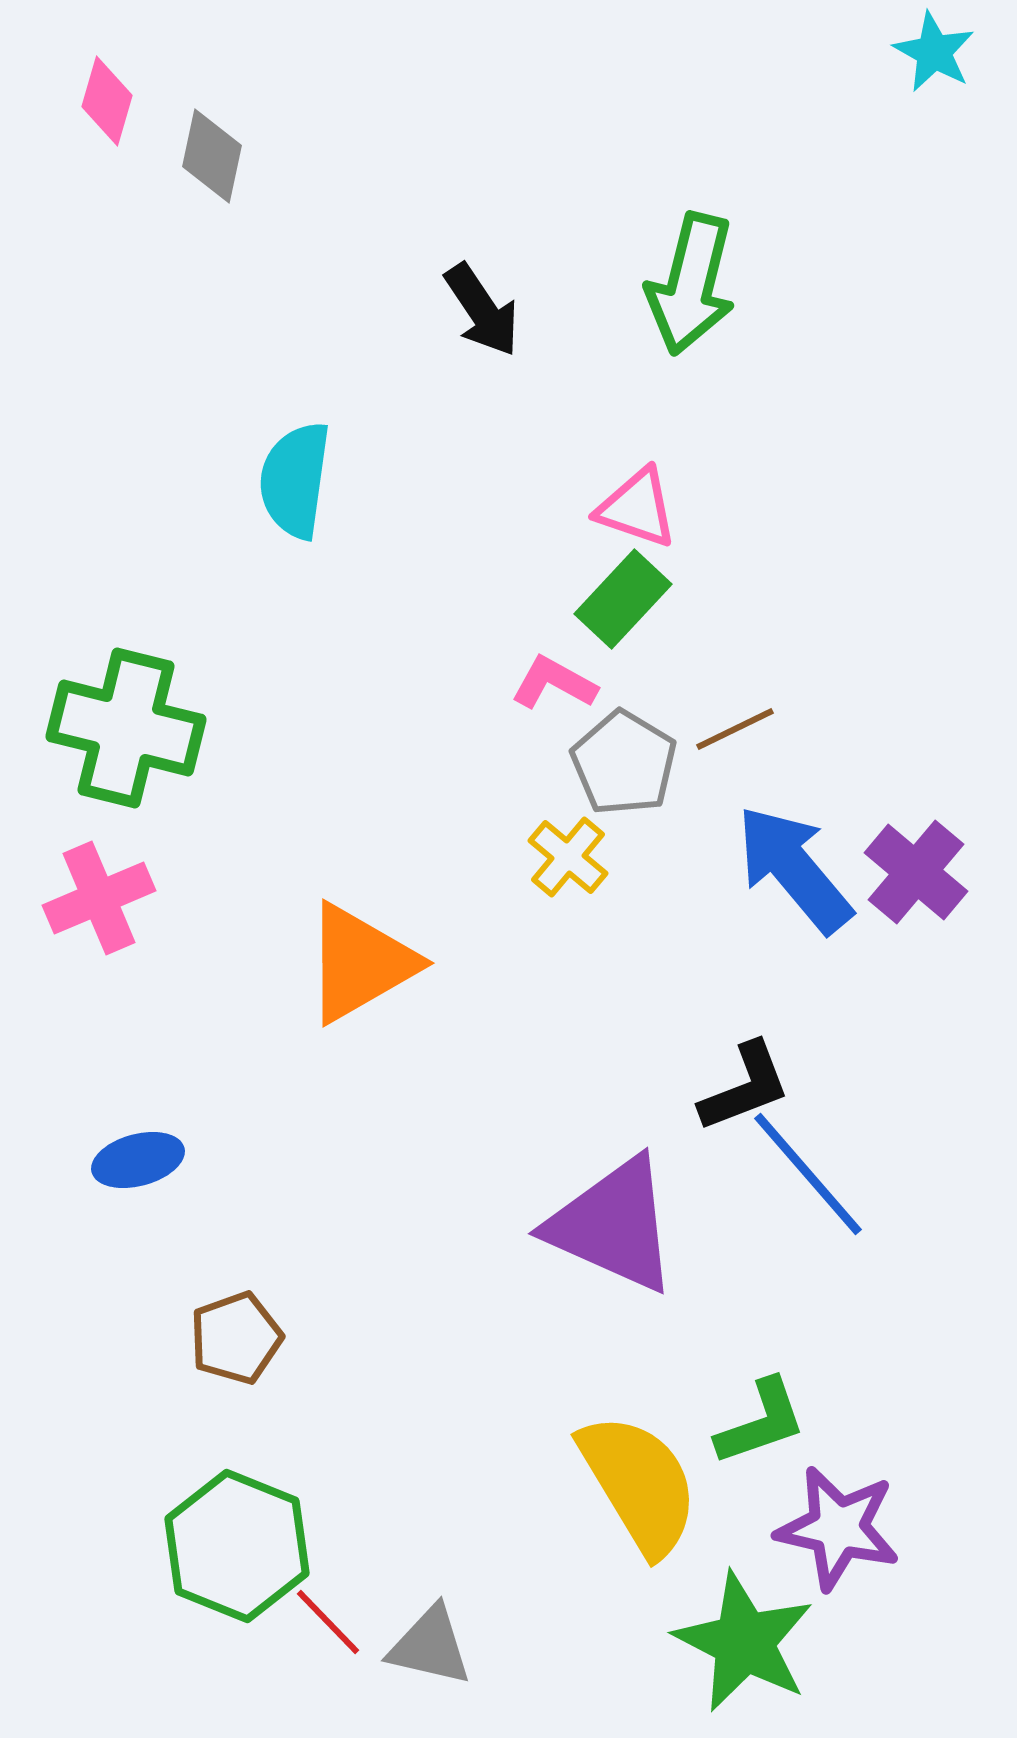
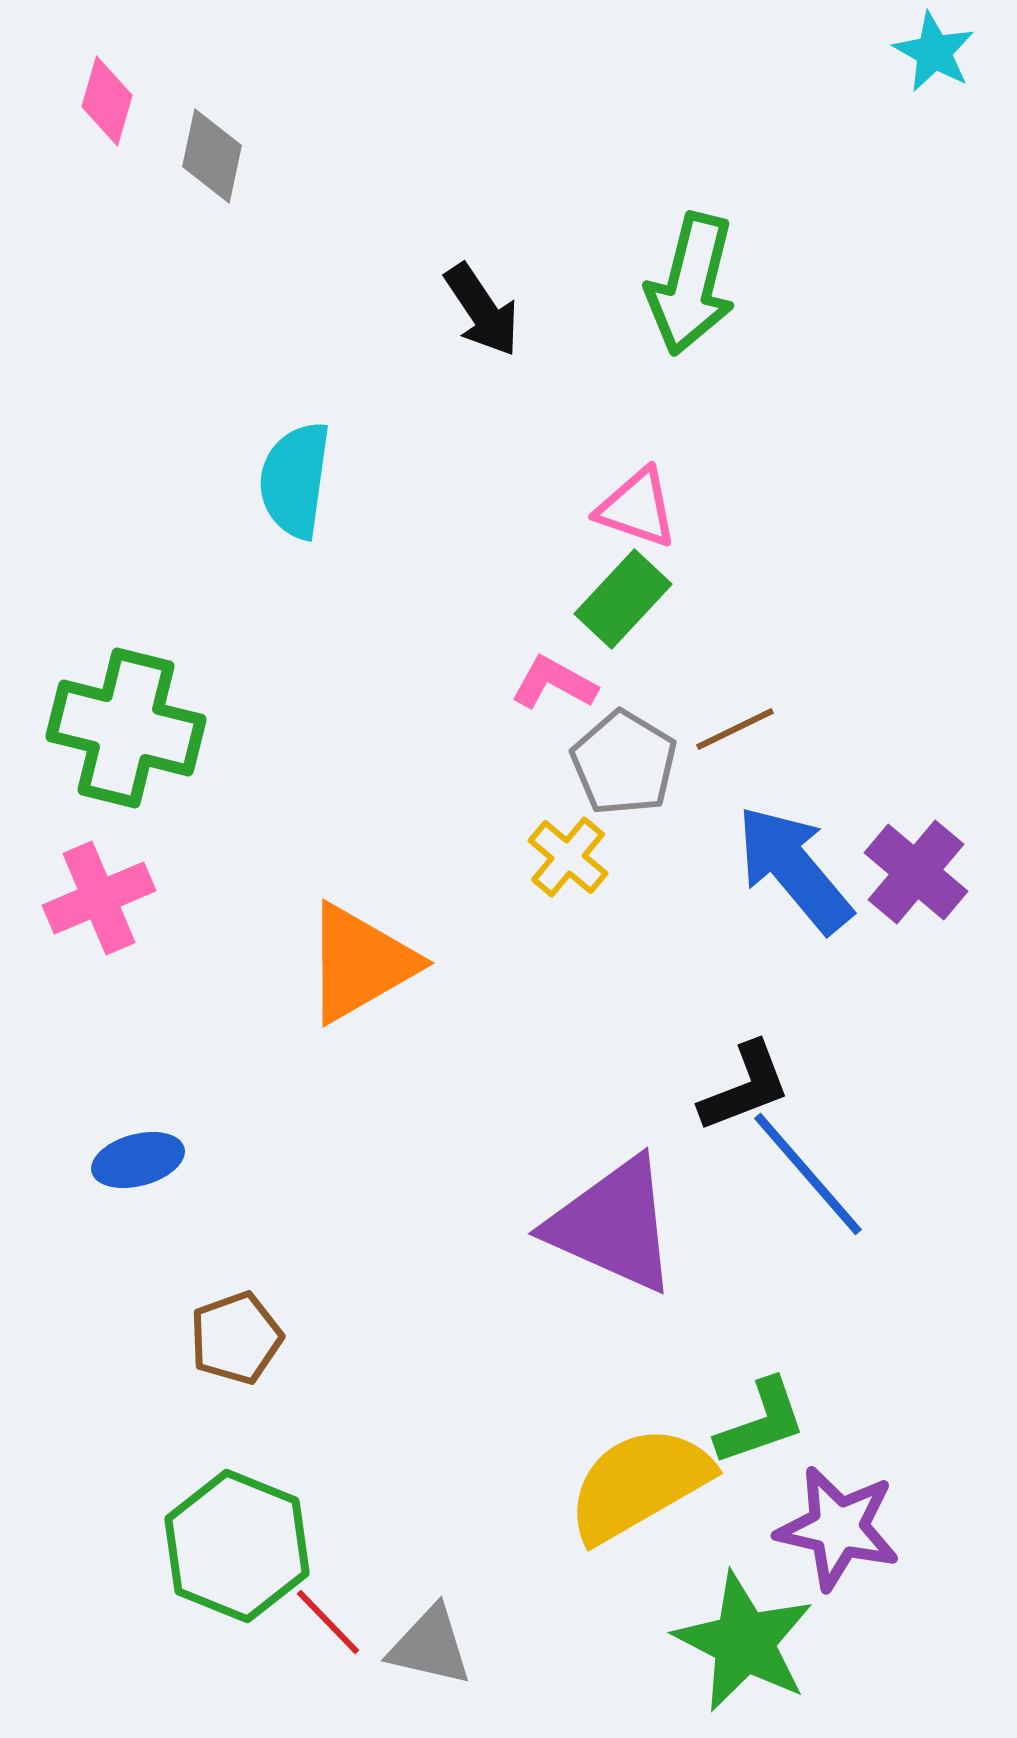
yellow semicircle: rotated 89 degrees counterclockwise
